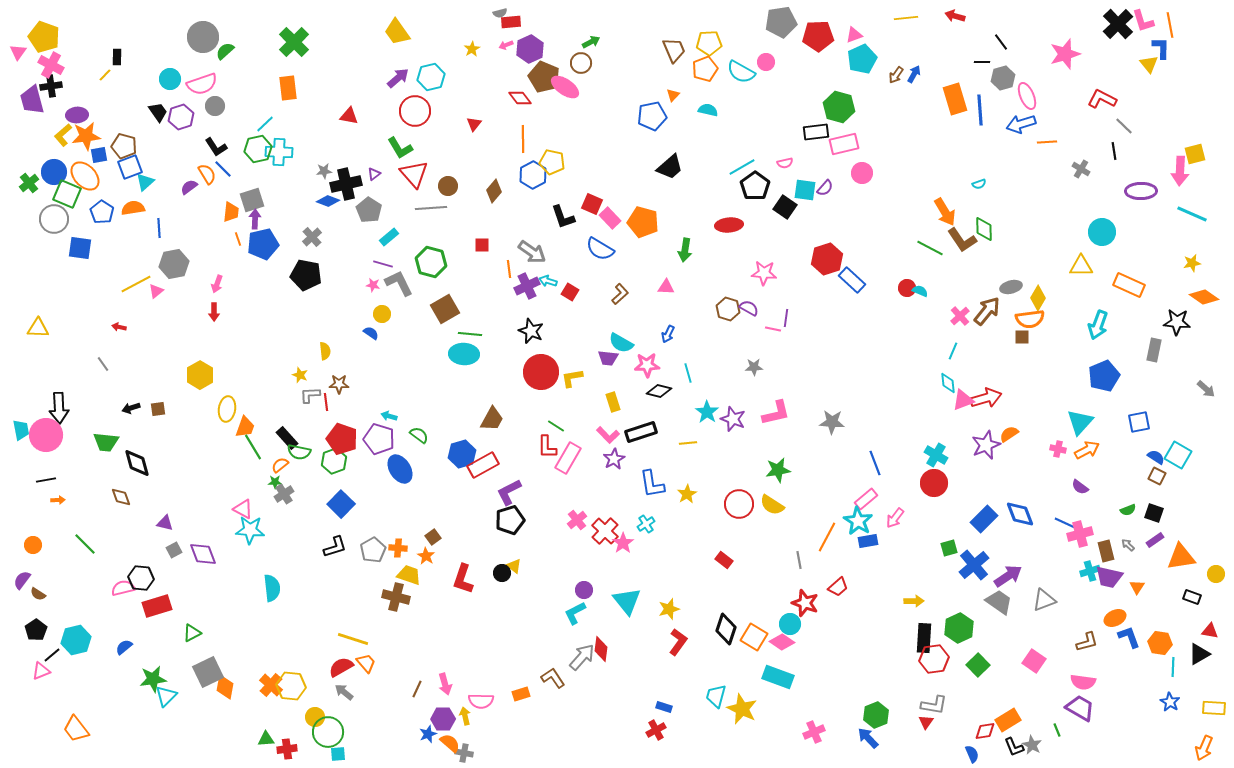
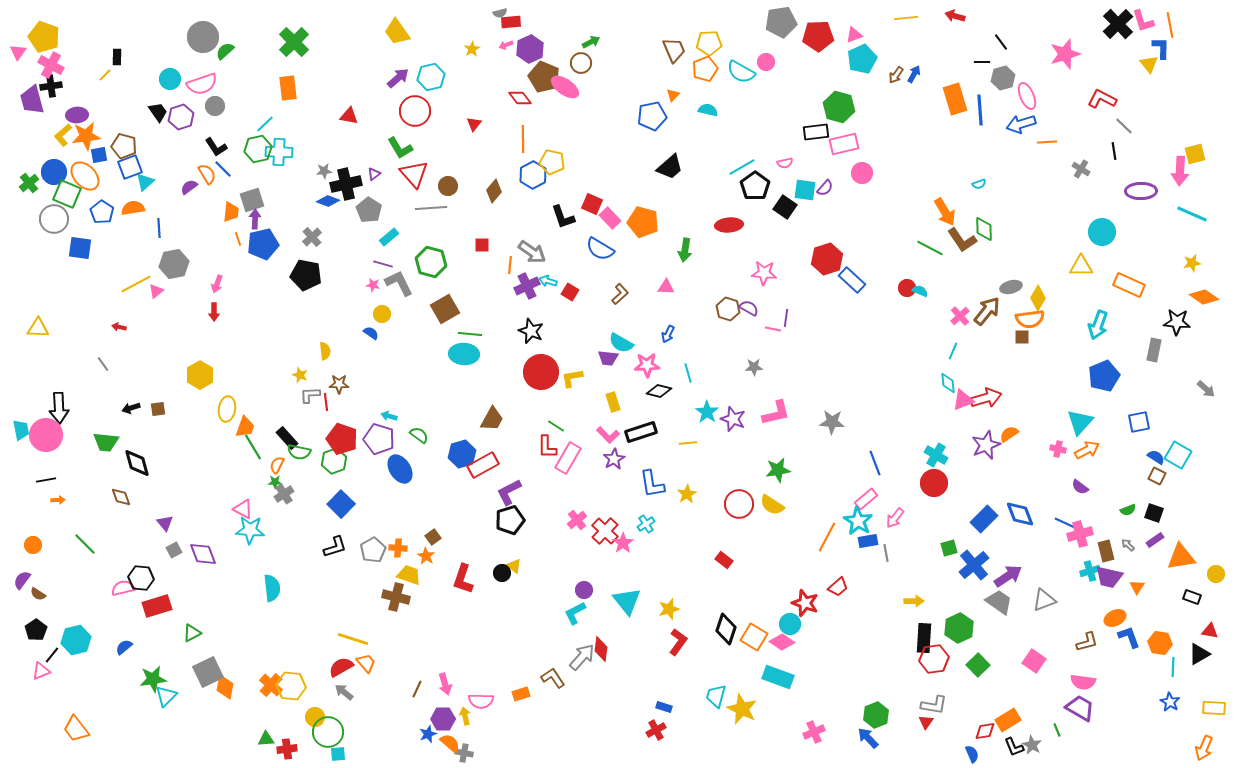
orange line at (509, 269): moved 1 px right, 4 px up; rotated 12 degrees clockwise
orange semicircle at (280, 465): moved 3 px left; rotated 24 degrees counterclockwise
purple triangle at (165, 523): rotated 36 degrees clockwise
gray line at (799, 560): moved 87 px right, 7 px up
black line at (52, 655): rotated 12 degrees counterclockwise
